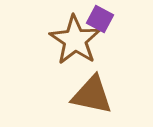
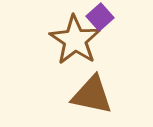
purple square: moved 2 px up; rotated 20 degrees clockwise
